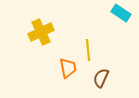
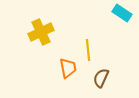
cyan rectangle: moved 1 px right
